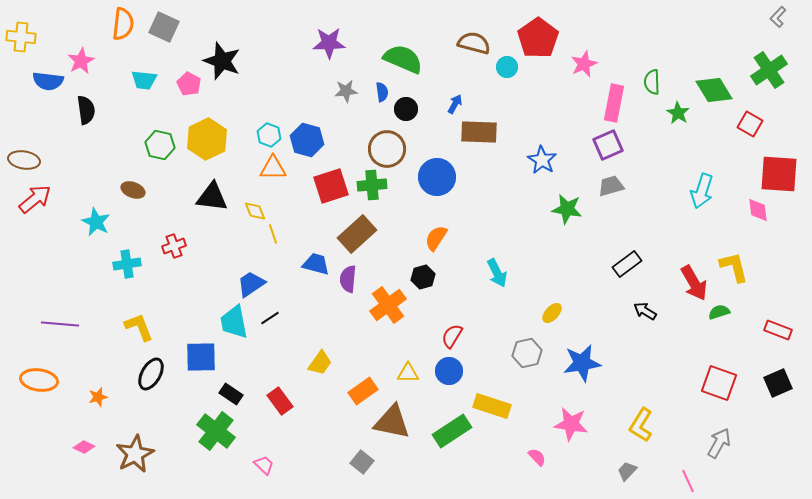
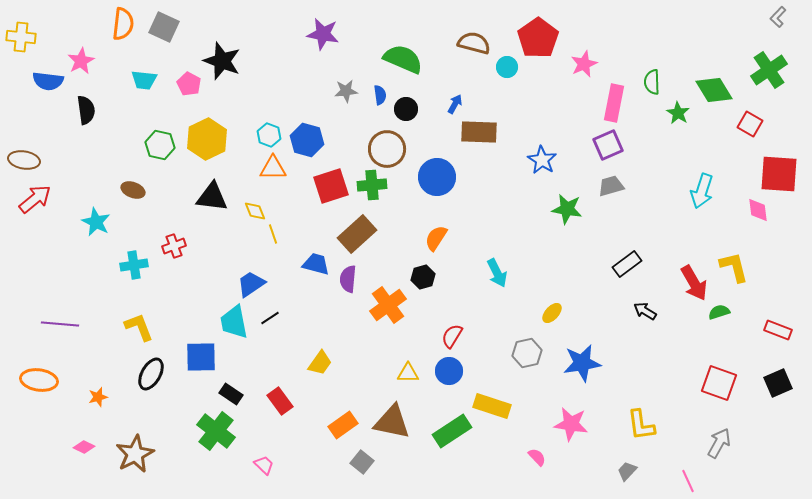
purple star at (329, 43): moved 6 px left, 9 px up; rotated 12 degrees clockwise
blue semicircle at (382, 92): moved 2 px left, 3 px down
cyan cross at (127, 264): moved 7 px right, 1 px down
orange rectangle at (363, 391): moved 20 px left, 34 px down
yellow L-shape at (641, 425): rotated 40 degrees counterclockwise
